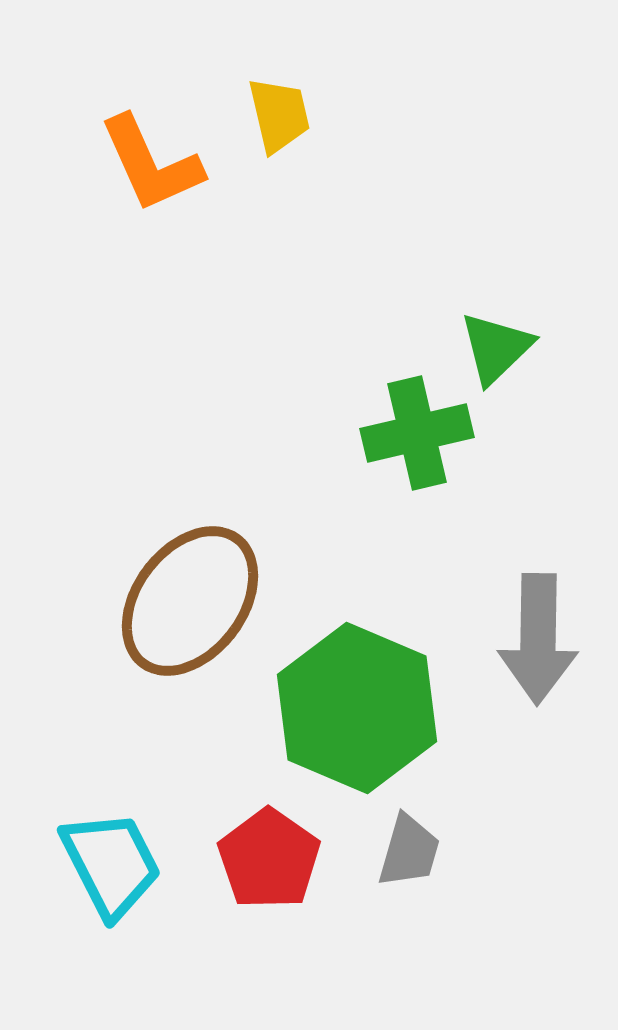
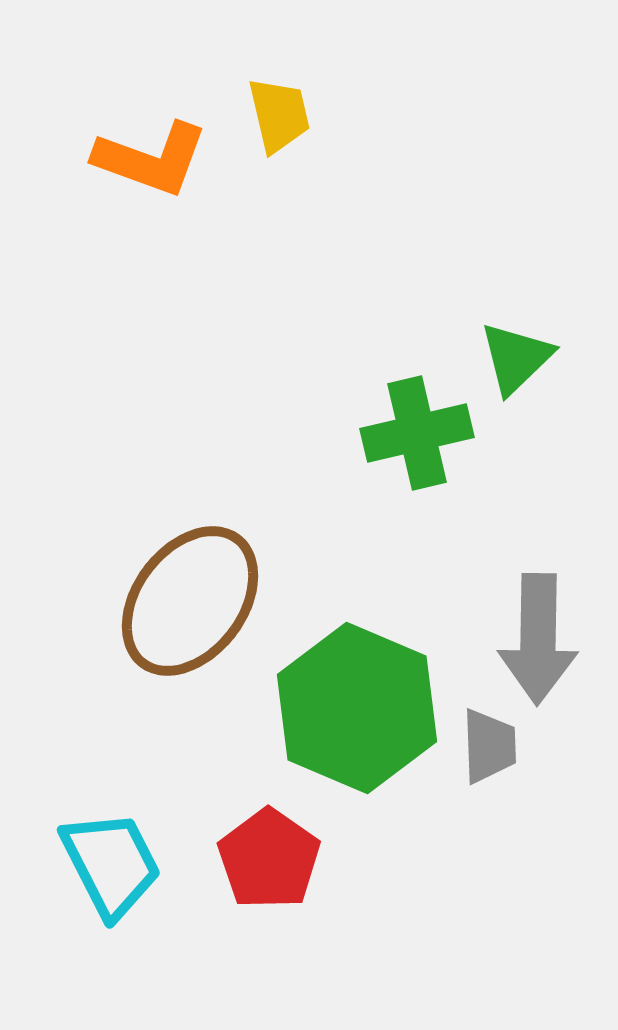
orange L-shape: moved 5 px up; rotated 46 degrees counterclockwise
green triangle: moved 20 px right, 10 px down
gray trapezoid: moved 80 px right, 105 px up; rotated 18 degrees counterclockwise
